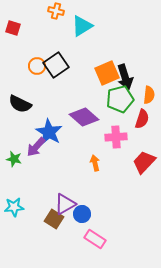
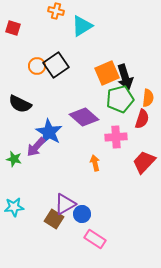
orange semicircle: moved 1 px left, 3 px down
